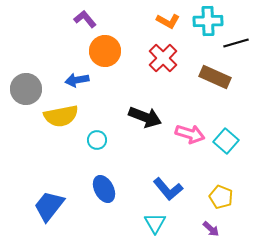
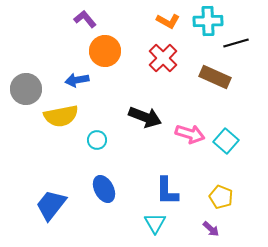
blue L-shape: moved 1 px left, 2 px down; rotated 40 degrees clockwise
blue trapezoid: moved 2 px right, 1 px up
